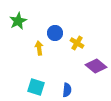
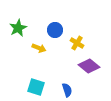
green star: moved 7 px down
blue circle: moved 3 px up
yellow arrow: rotated 120 degrees clockwise
purple diamond: moved 7 px left
blue semicircle: rotated 24 degrees counterclockwise
